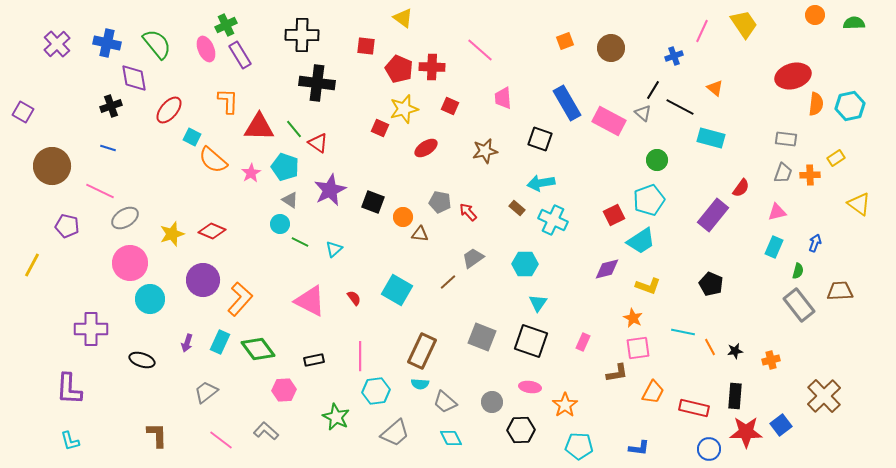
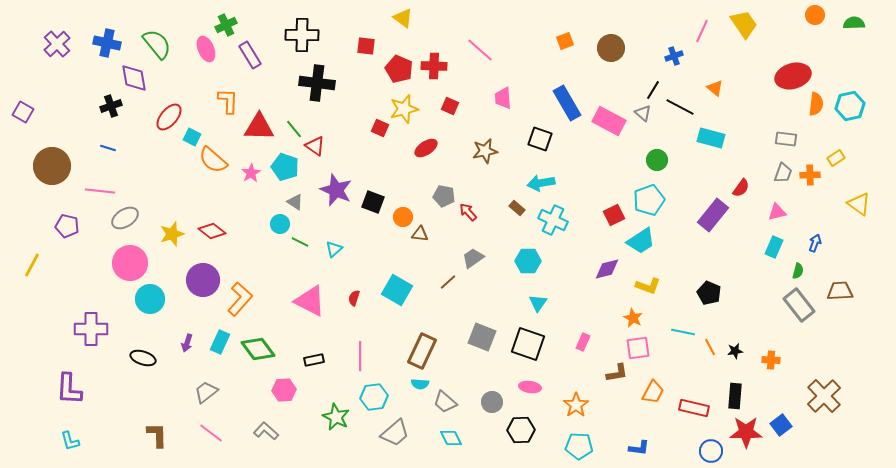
purple rectangle at (240, 55): moved 10 px right
red cross at (432, 67): moved 2 px right, 1 px up
red ellipse at (169, 110): moved 7 px down
red triangle at (318, 143): moved 3 px left, 3 px down
purple star at (330, 190): moved 6 px right; rotated 24 degrees counterclockwise
pink line at (100, 191): rotated 20 degrees counterclockwise
gray triangle at (290, 200): moved 5 px right, 2 px down
gray pentagon at (440, 202): moved 4 px right, 6 px up
red diamond at (212, 231): rotated 16 degrees clockwise
cyan hexagon at (525, 264): moved 3 px right, 3 px up
black pentagon at (711, 284): moved 2 px left, 9 px down
red semicircle at (354, 298): rotated 126 degrees counterclockwise
black square at (531, 341): moved 3 px left, 3 px down
black ellipse at (142, 360): moved 1 px right, 2 px up
orange cross at (771, 360): rotated 18 degrees clockwise
cyan hexagon at (376, 391): moved 2 px left, 6 px down
orange star at (565, 405): moved 11 px right
pink line at (221, 440): moved 10 px left, 7 px up
blue circle at (709, 449): moved 2 px right, 2 px down
